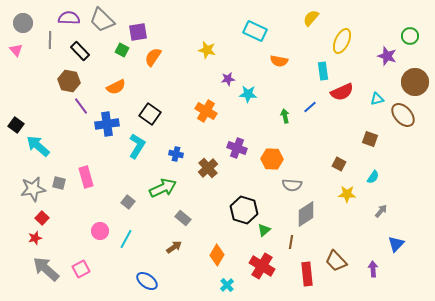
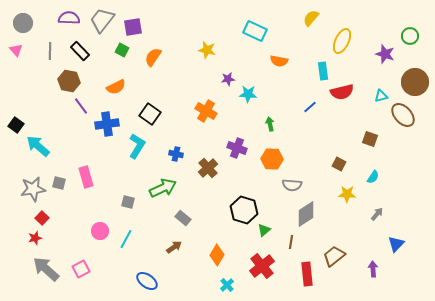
gray trapezoid at (102, 20): rotated 84 degrees clockwise
purple square at (138, 32): moved 5 px left, 5 px up
gray line at (50, 40): moved 11 px down
purple star at (387, 56): moved 2 px left, 2 px up
red semicircle at (342, 92): rotated 10 degrees clockwise
cyan triangle at (377, 99): moved 4 px right, 3 px up
green arrow at (285, 116): moved 15 px left, 8 px down
gray square at (128, 202): rotated 24 degrees counterclockwise
gray arrow at (381, 211): moved 4 px left, 3 px down
brown trapezoid at (336, 261): moved 2 px left, 5 px up; rotated 95 degrees clockwise
red cross at (262, 266): rotated 20 degrees clockwise
